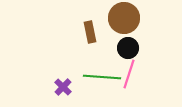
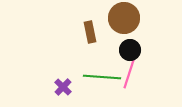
black circle: moved 2 px right, 2 px down
